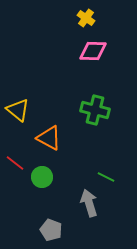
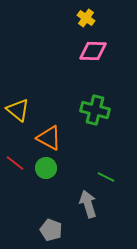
green circle: moved 4 px right, 9 px up
gray arrow: moved 1 px left, 1 px down
